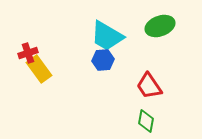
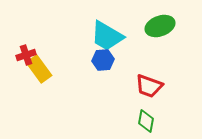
red cross: moved 2 px left, 2 px down
red trapezoid: rotated 36 degrees counterclockwise
